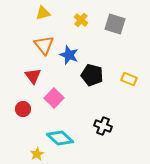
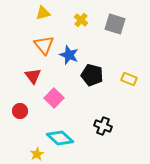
red circle: moved 3 px left, 2 px down
